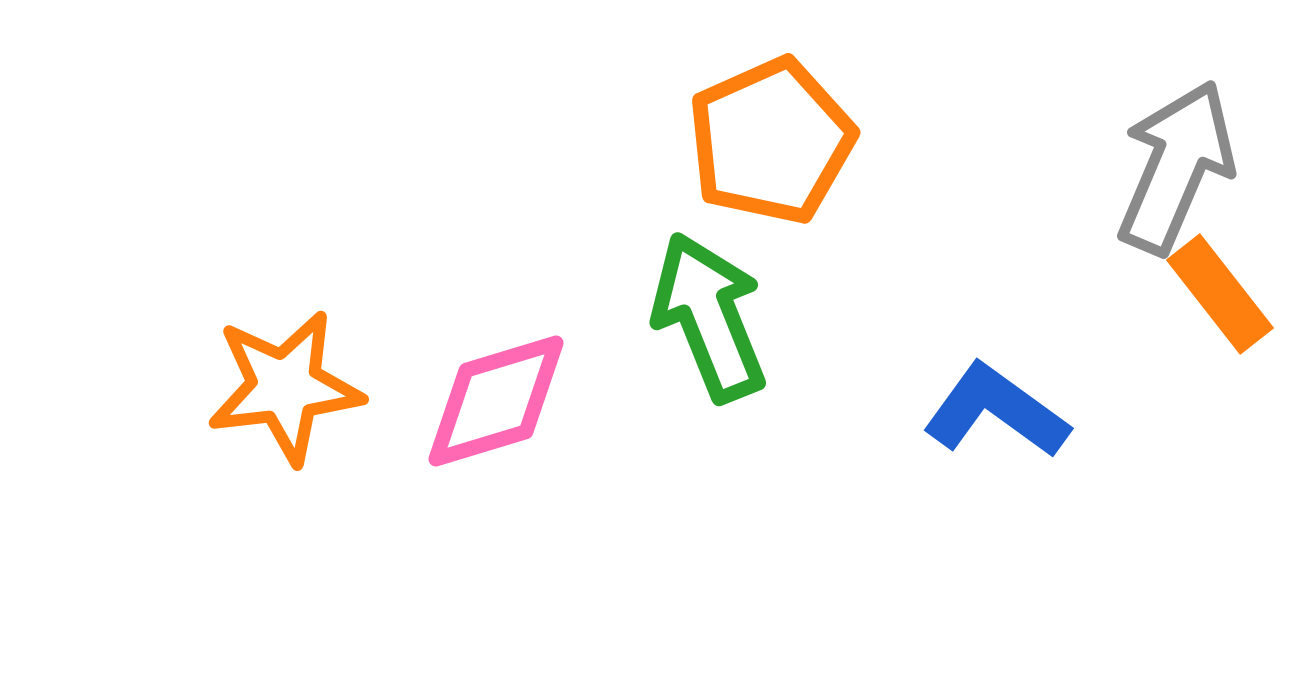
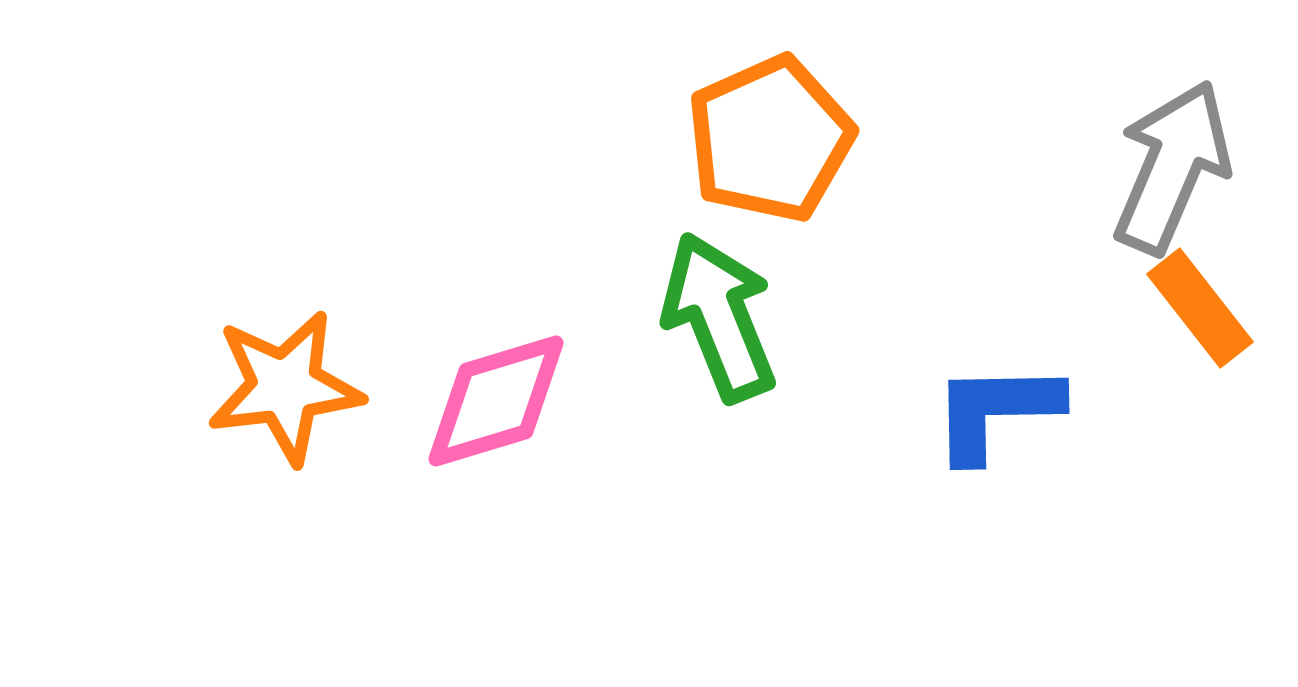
orange pentagon: moved 1 px left, 2 px up
gray arrow: moved 4 px left
orange rectangle: moved 20 px left, 14 px down
green arrow: moved 10 px right
blue L-shape: rotated 37 degrees counterclockwise
